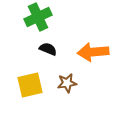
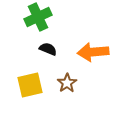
brown star: rotated 24 degrees counterclockwise
